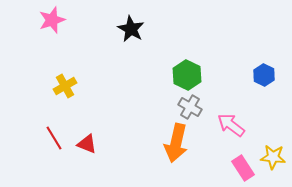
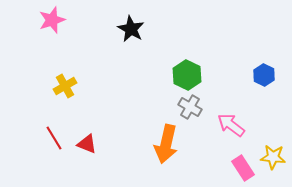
orange arrow: moved 10 px left, 1 px down
